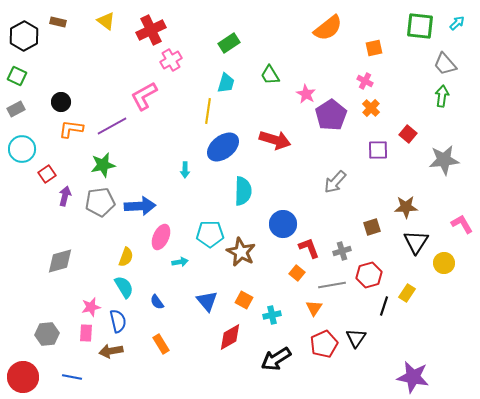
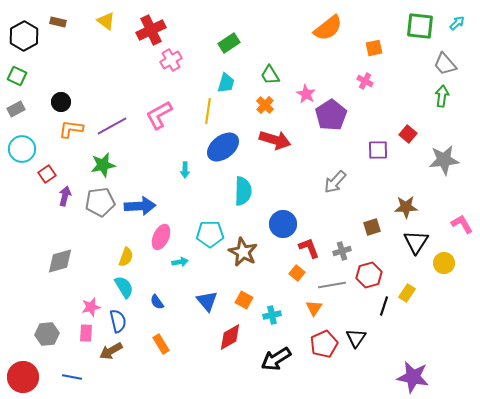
pink L-shape at (144, 96): moved 15 px right, 19 px down
orange cross at (371, 108): moved 106 px left, 3 px up
brown star at (241, 252): moved 2 px right
brown arrow at (111, 351): rotated 20 degrees counterclockwise
